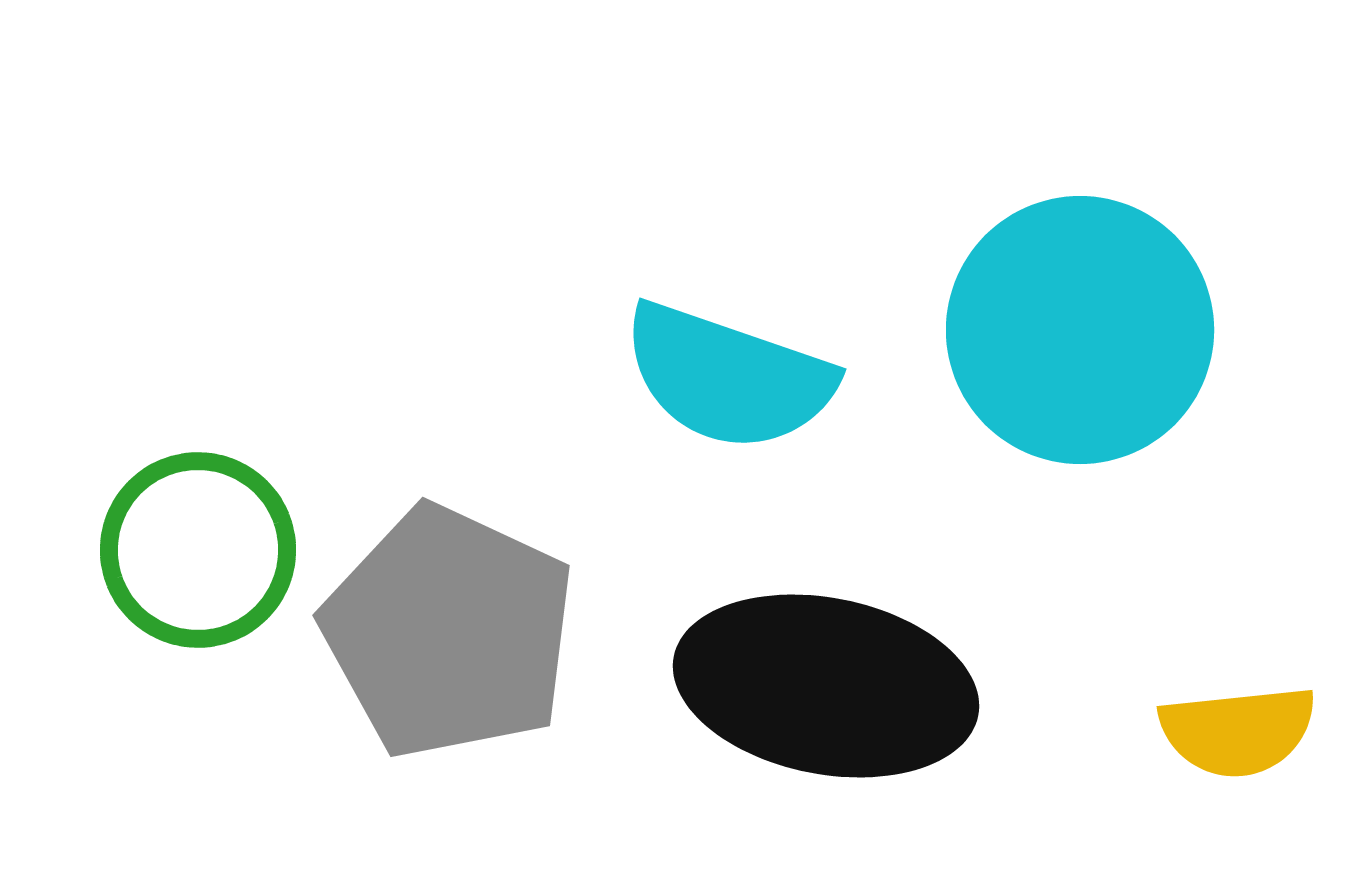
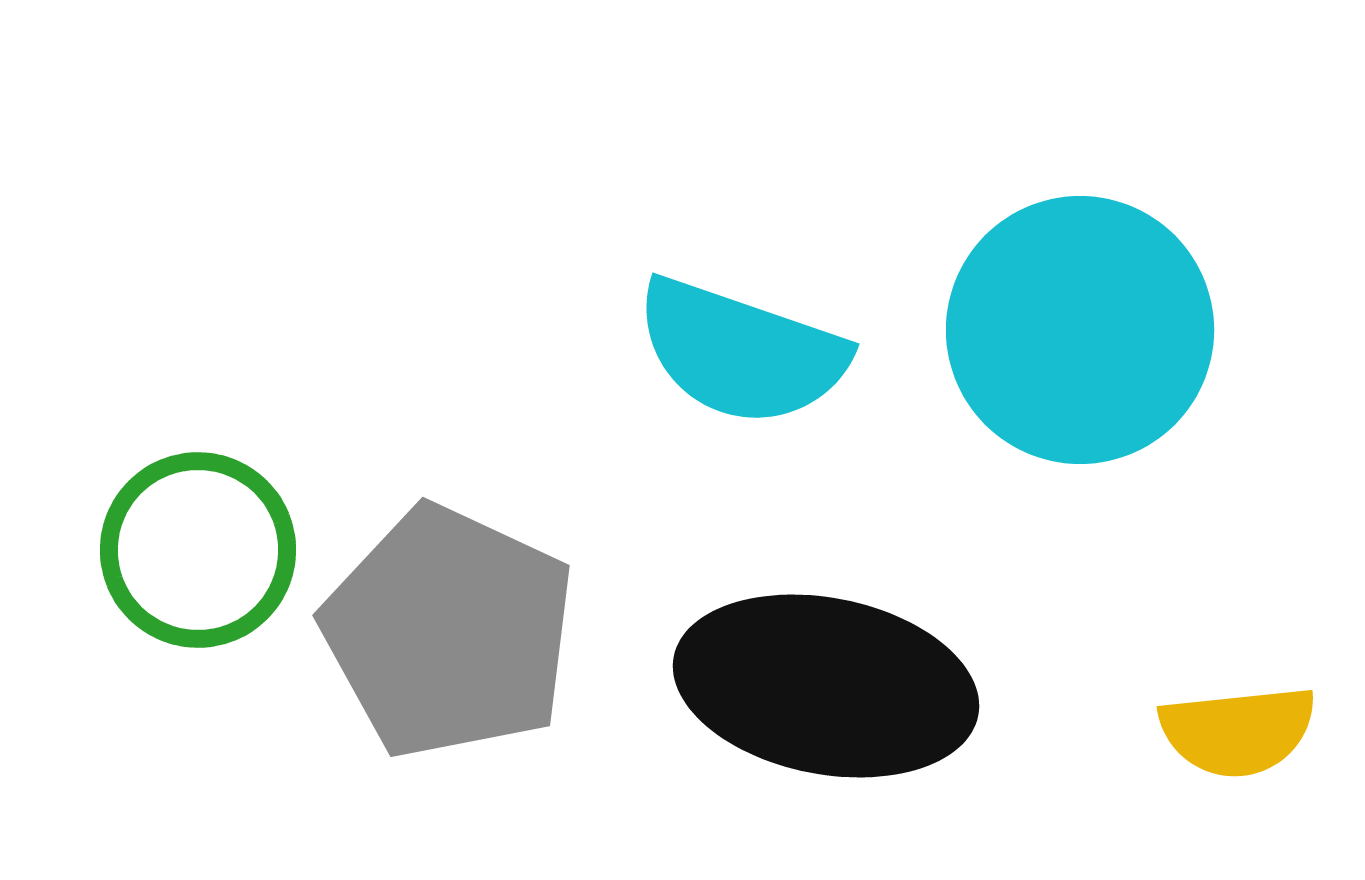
cyan semicircle: moved 13 px right, 25 px up
